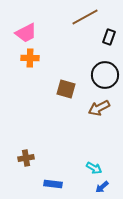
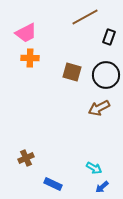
black circle: moved 1 px right
brown square: moved 6 px right, 17 px up
brown cross: rotated 14 degrees counterclockwise
blue rectangle: rotated 18 degrees clockwise
